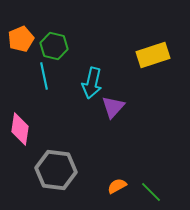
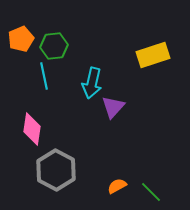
green hexagon: rotated 20 degrees counterclockwise
pink diamond: moved 12 px right
gray hexagon: rotated 21 degrees clockwise
